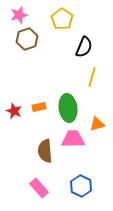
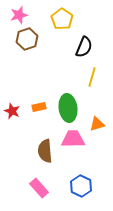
red star: moved 2 px left
